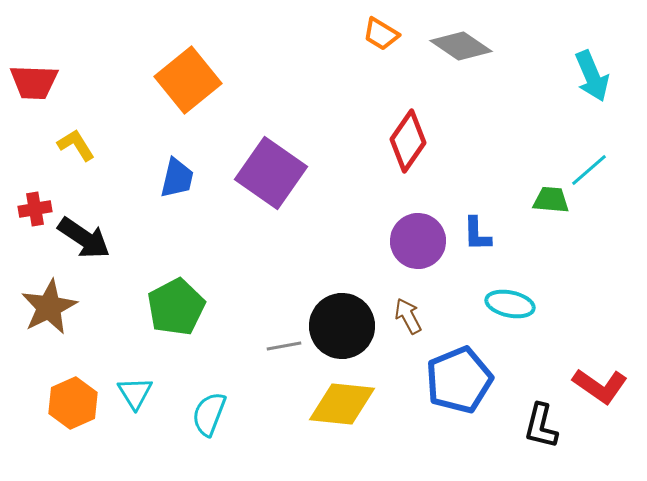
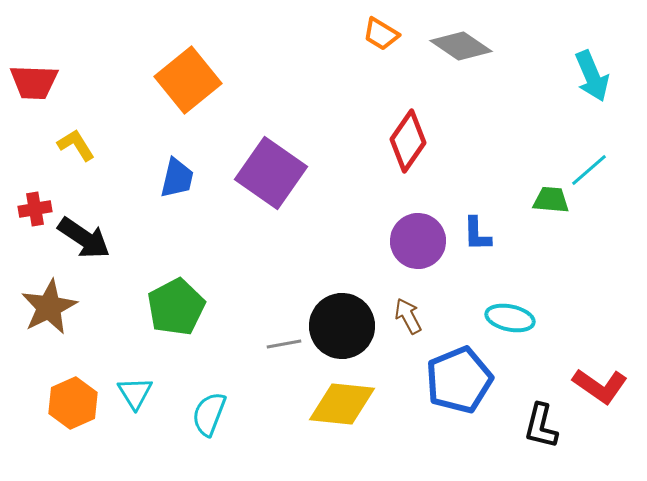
cyan ellipse: moved 14 px down
gray line: moved 2 px up
